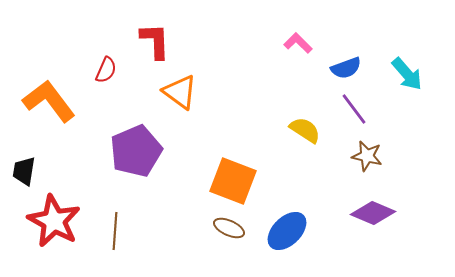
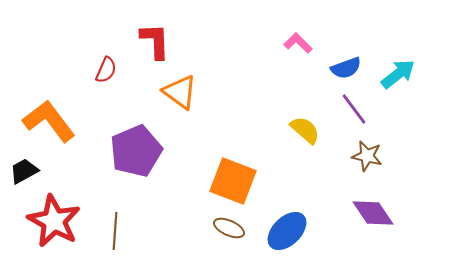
cyan arrow: moved 9 px left; rotated 87 degrees counterclockwise
orange L-shape: moved 20 px down
yellow semicircle: rotated 8 degrees clockwise
black trapezoid: rotated 52 degrees clockwise
purple diamond: rotated 33 degrees clockwise
